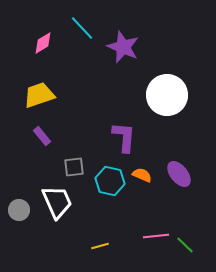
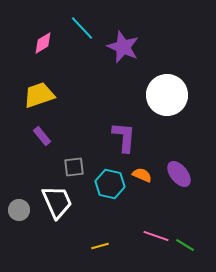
cyan hexagon: moved 3 px down
pink line: rotated 25 degrees clockwise
green line: rotated 12 degrees counterclockwise
